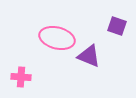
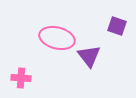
purple triangle: rotated 30 degrees clockwise
pink cross: moved 1 px down
